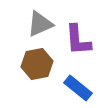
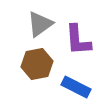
gray triangle: rotated 12 degrees counterclockwise
blue rectangle: moved 2 px left, 1 px up; rotated 12 degrees counterclockwise
